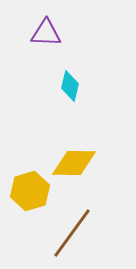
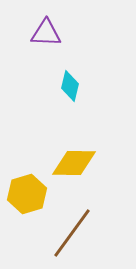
yellow hexagon: moved 3 px left, 3 px down
